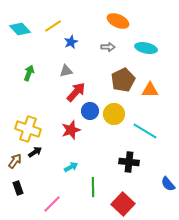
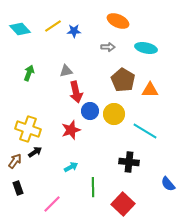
blue star: moved 3 px right, 11 px up; rotated 24 degrees clockwise
brown pentagon: rotated 15 degrees counterclockwise
red arrow: rotated 125 degrees clockwise
